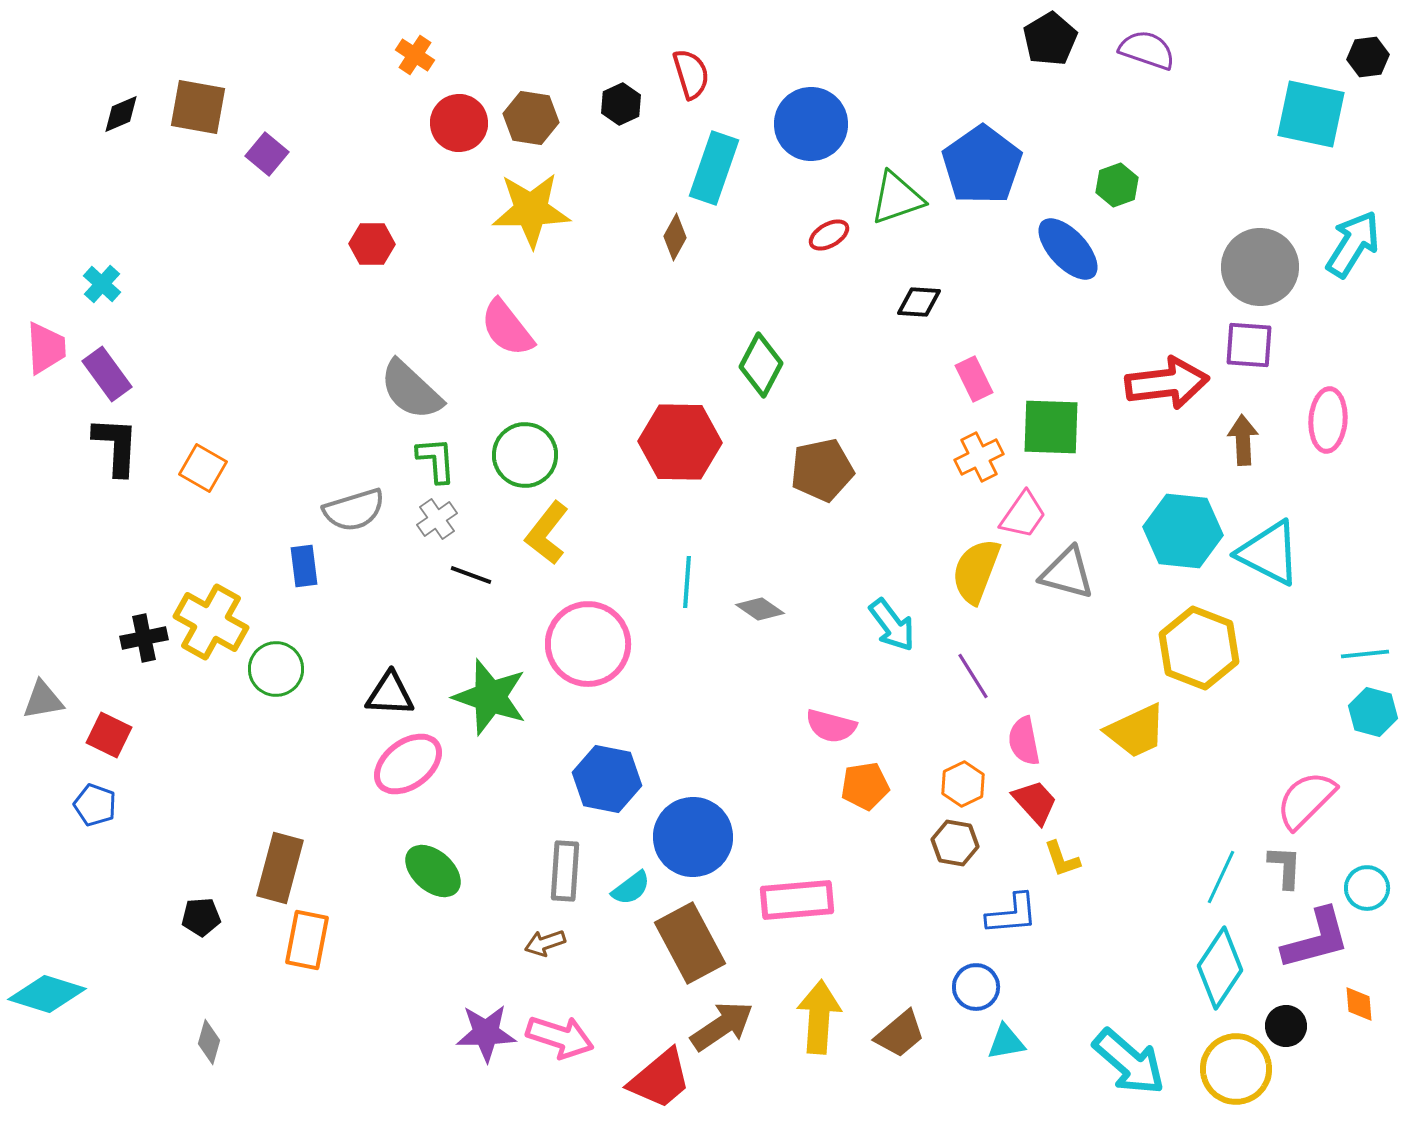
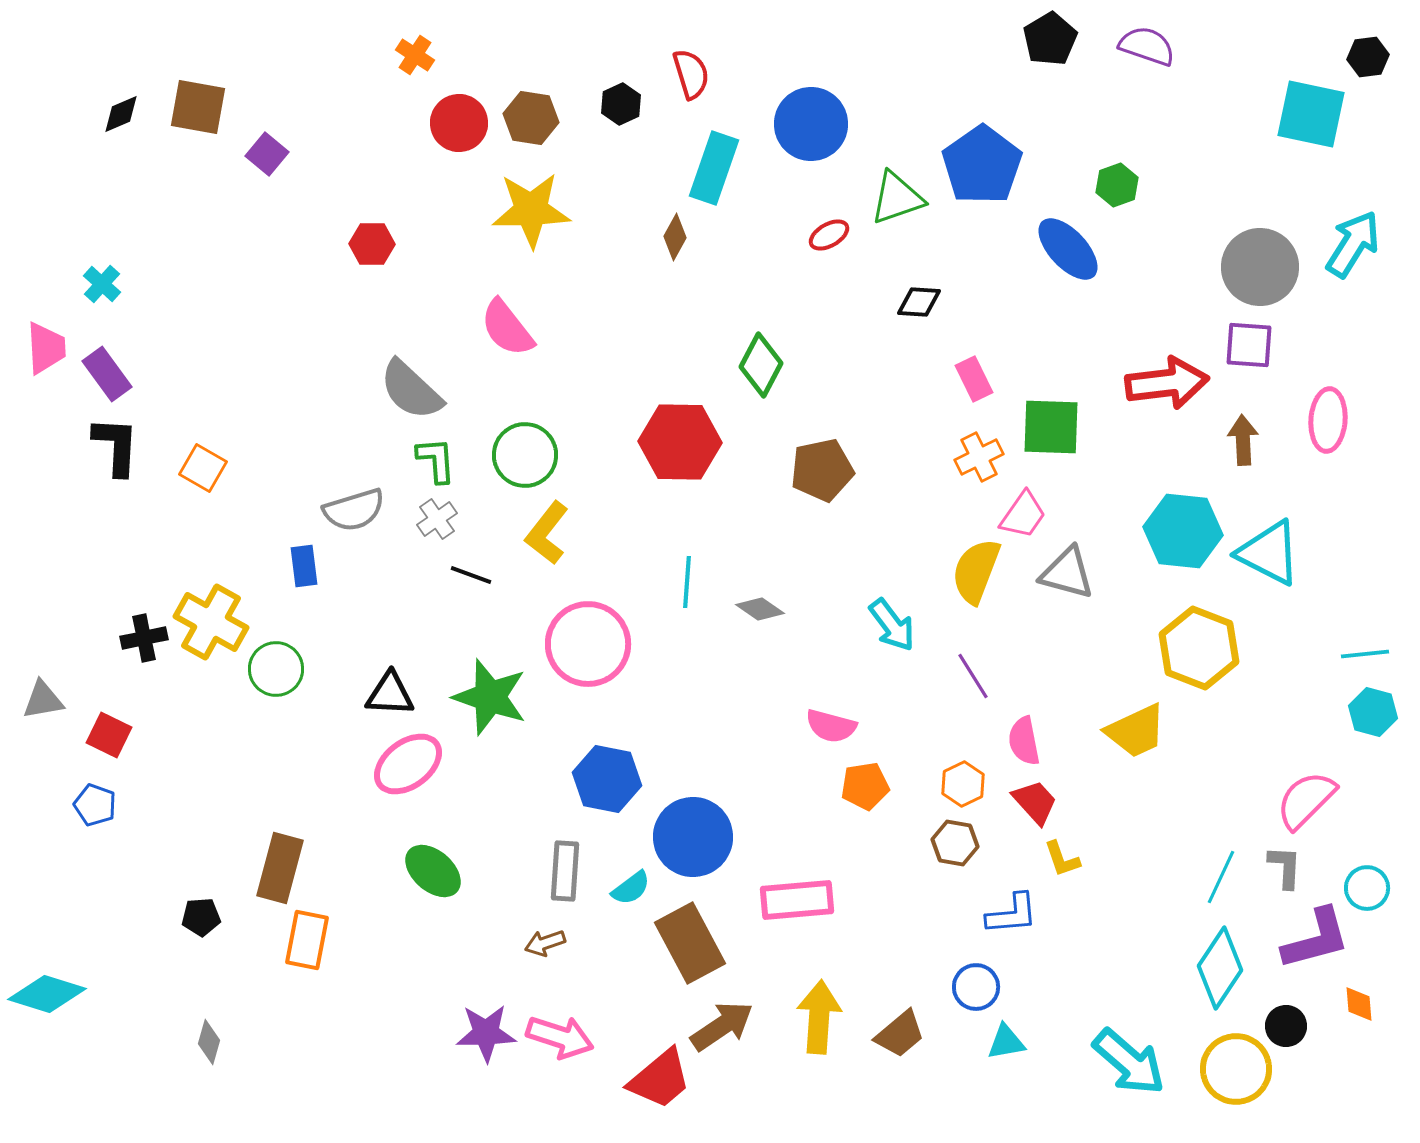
purple semicircle at (1147, 50): moved 4 px up
